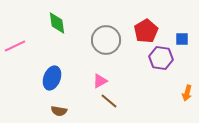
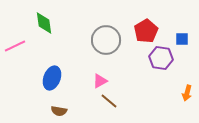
green diamond: moved 13 px left
